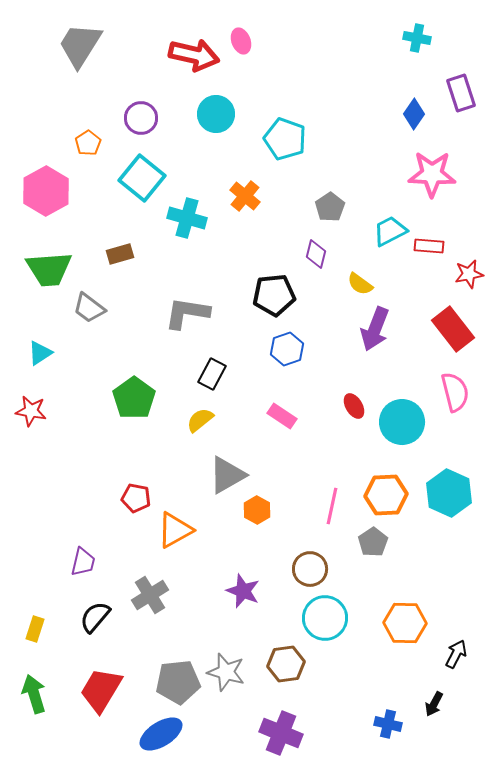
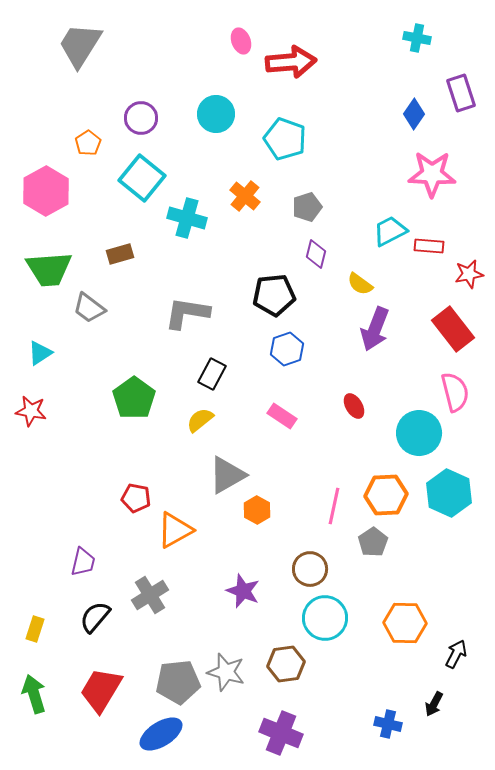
red arrow at (194, 55): moved 97 px right, 7 px down; rotated 18 degrees counterclockwise
gray pentagon at (330, 207): moved 23 px left; rotated 16 degrees clockwise
cyan circle at (402, 422): moved 17 px right, 11 px down
pink line at (332, 506): moved 2 px right
